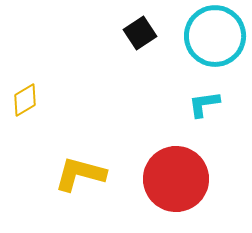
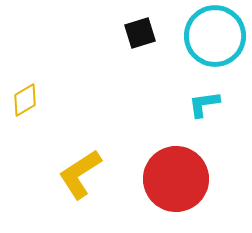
black square: rotated 16 degrees clockwise
yellow L-shape: rotated 48 degrees counterclockwise
